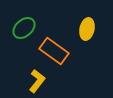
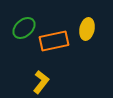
orange rectangle: moved 10 px up; rotated 48 degrees counterclockwise
yellow L-shape: moved 4 px right, 1 px down
